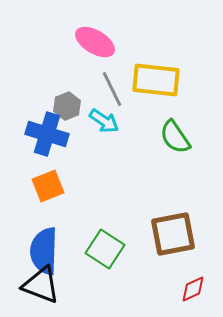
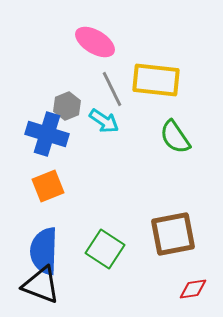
red diamond: rotated 16 degrees clockwise
